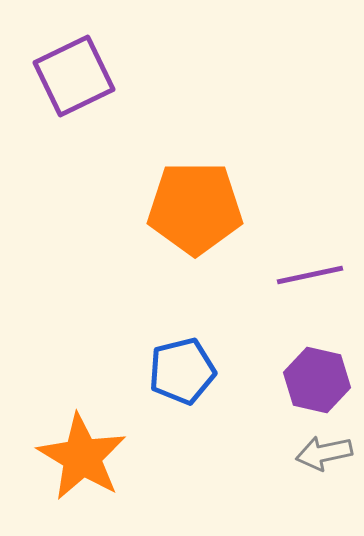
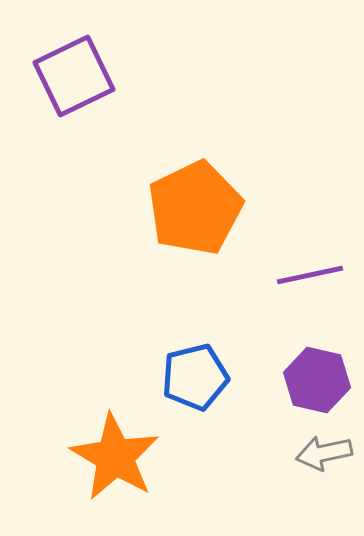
orange pentagon: rotated 26 degrees counterclockwise
blue pentagon: moved 13 px right, 6 px down
orange star: moved 33 px right
